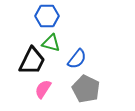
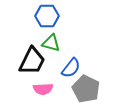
blue semicircle: moved 6 px left, 9 px down
pink semicircle: rotated 126 degrees counterclockwise
